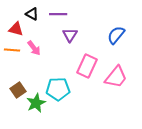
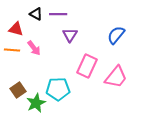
black triangle: moved 4 px right
